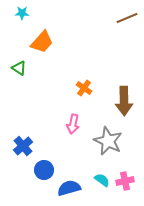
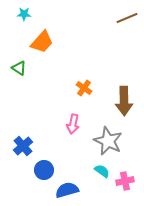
cyan star: moved 2 px right, 1 px down
cyan semicircle: moved 9 px up
blue semicircle: moved 2 px left, 2 px down
